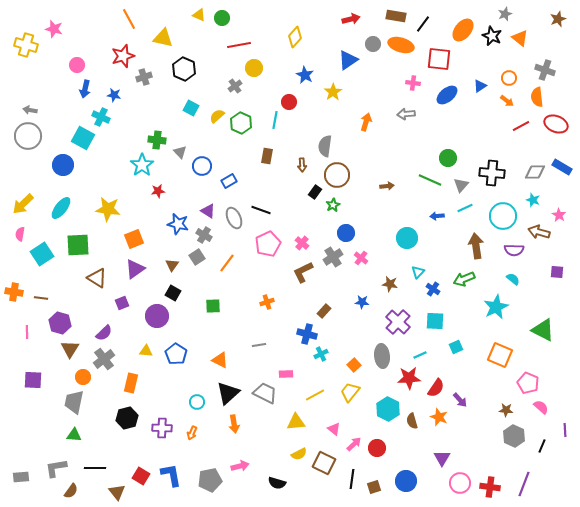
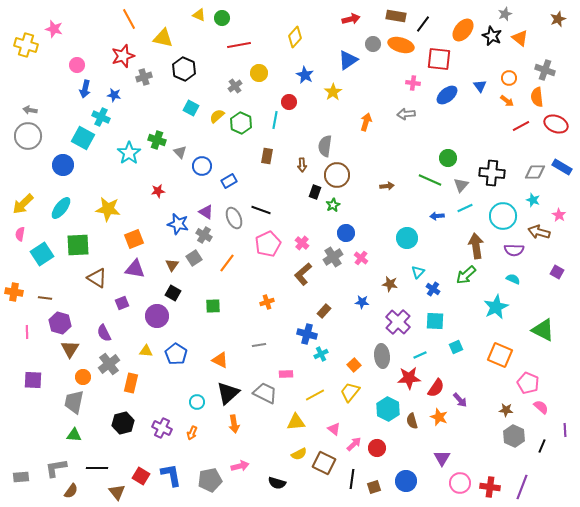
yellow circle at (254, 68): moved 5 px right, 5 px down
blue triangle at (480, 86): rotated 32 degrees counterclockwise
green cross at (157, 140): rotated 12 degrees clockwise
cyan star at (142, 165): moved 13 px left, 12 px up
black rectangle at (315, 192): rotated 16 degrees counterclockwise
purple triangle at (208, 211): moved 2 px left, 1 px down
gray square at (197, 257): moved 3 px left, 1 px down
purple triangle at (135, 269): rotated 45 degrees clockwise
brown L-shape at (303, 272): moved 2 px down; rotated 15 degrees counterclockwise
purple square at (557, 272): rotated 24 degrees clockwise
green arrow at (464, 279): moved 2 px right, 4 px up; rotated 20 degrees counterclockwise
cyan semicircle at (513, 279): rotated 16 degrees counterclockwise
brown line at (41, 298): moved 4 px right
purple semicircle at (104, 333): rotated 108 degrees clockwise
gray cross at (104, 359): moved 5 px right, 5 px down
black hexagon at (127, 418): moved 4 px left, 5 px down
purple cross at (162, 428): rotated 24 degrees clockwise
black line at (95, 468): moved 2 px right
purple line at (524, 484): moved 2 px left, 3 px down
